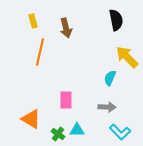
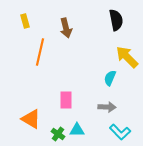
yellow rectangle: moved 8 px left
